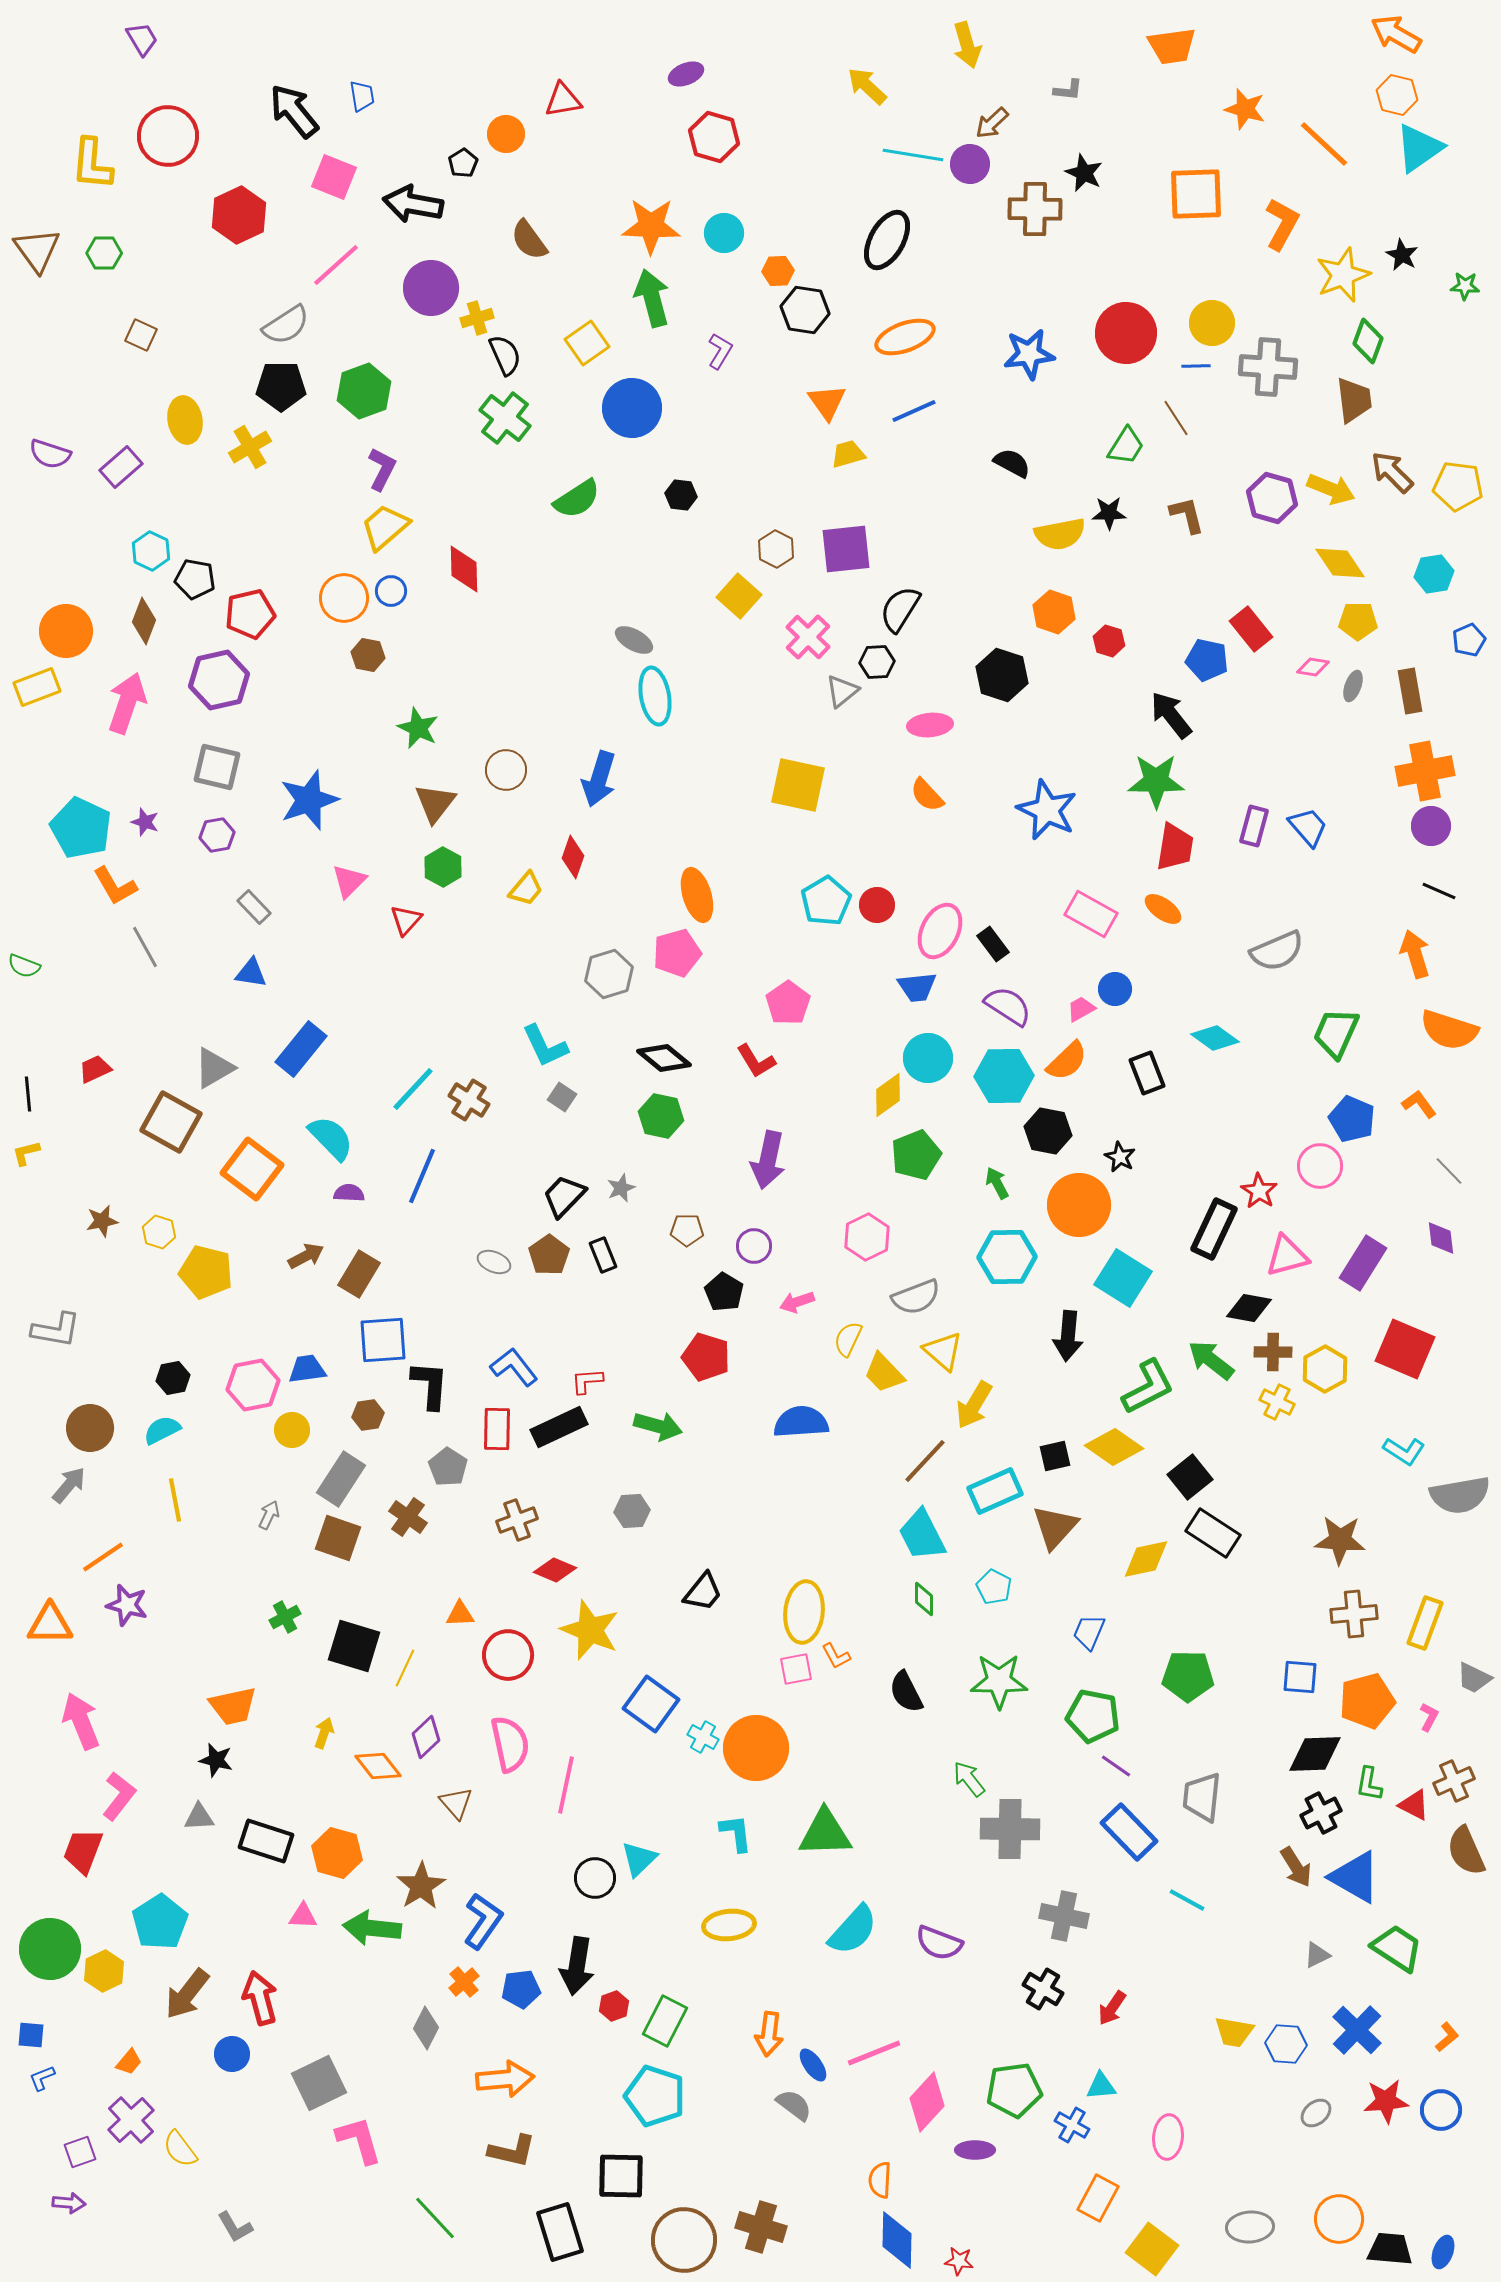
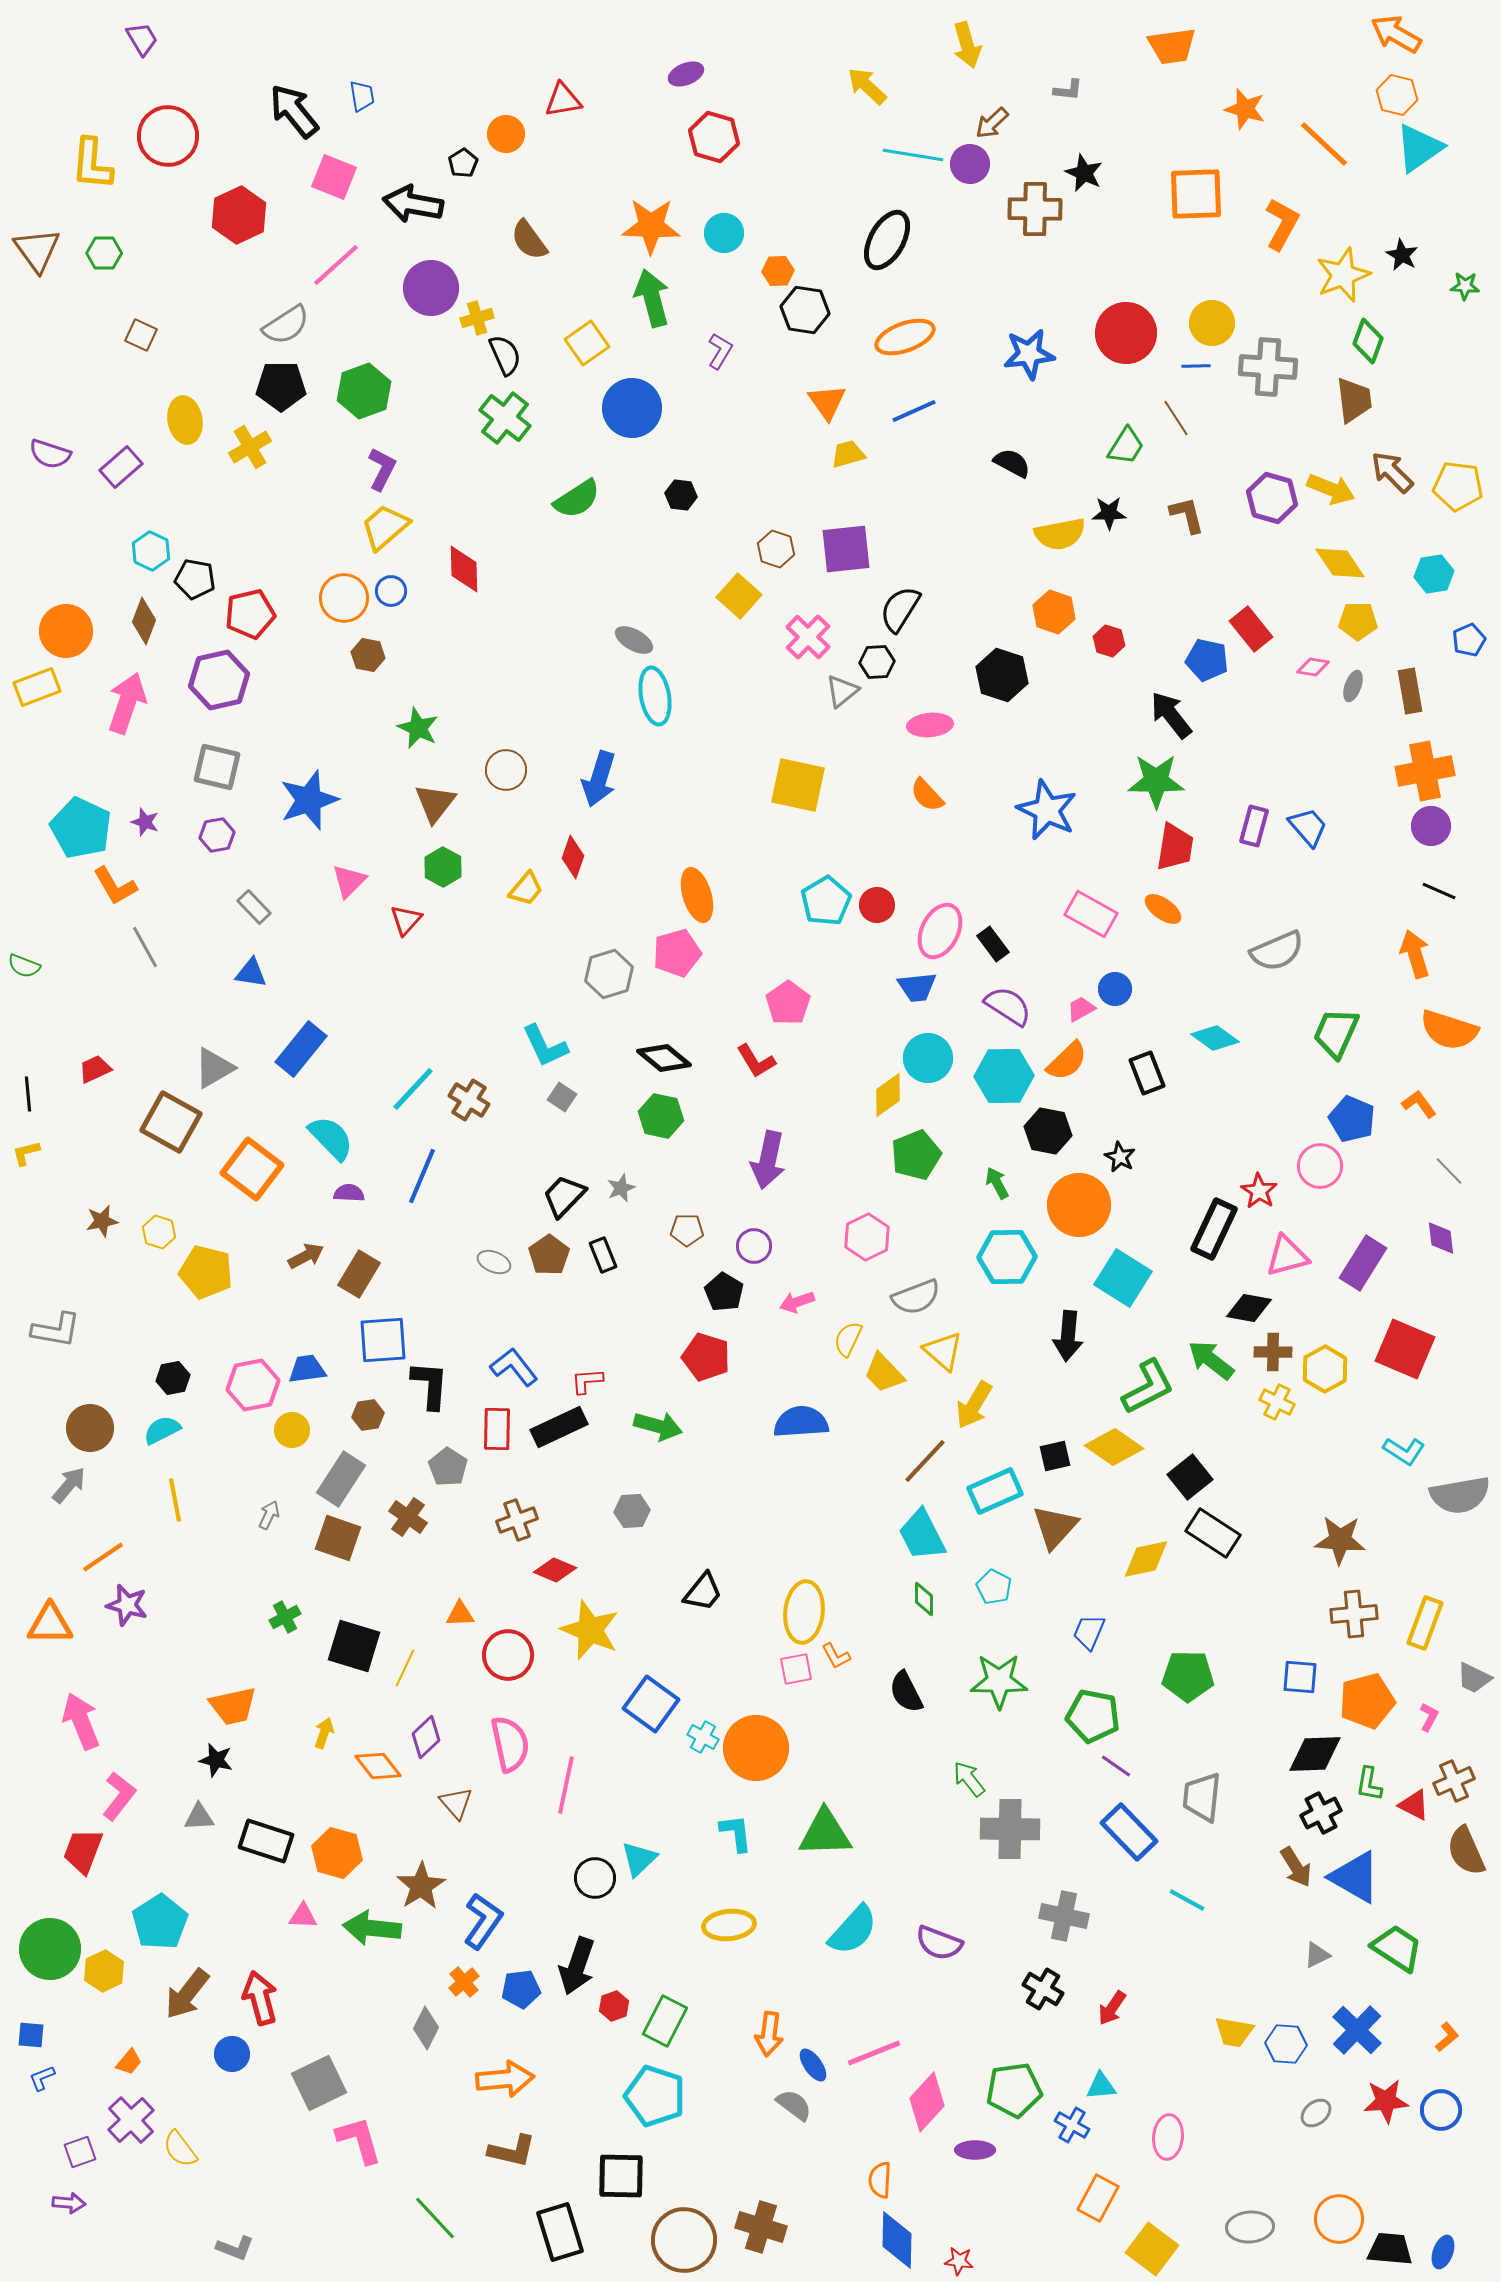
brown hexagon at (776, 549): rotated 9 degrees counterclockwise
black arrow at (577, 1966): rotated 10 degrees clockwise
gray L-shape at (235, 2227): moved 21 px down; rotated 39 degrees counterclockwise
